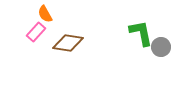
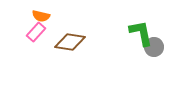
orange semicircle: moved 4 px left, 2 px down; rotated 48 degrees counterclockwise
brown diamond: moved 2 px right, 1 px up
gray circle: moved 7 px left
